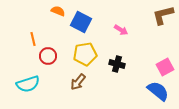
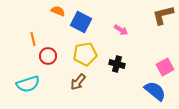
blue semicircle: moved 3 px left
